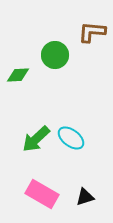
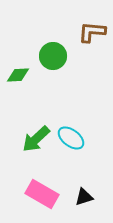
green circle: moved 2 px left, 1 px down
black triangle: moved 1 px left
